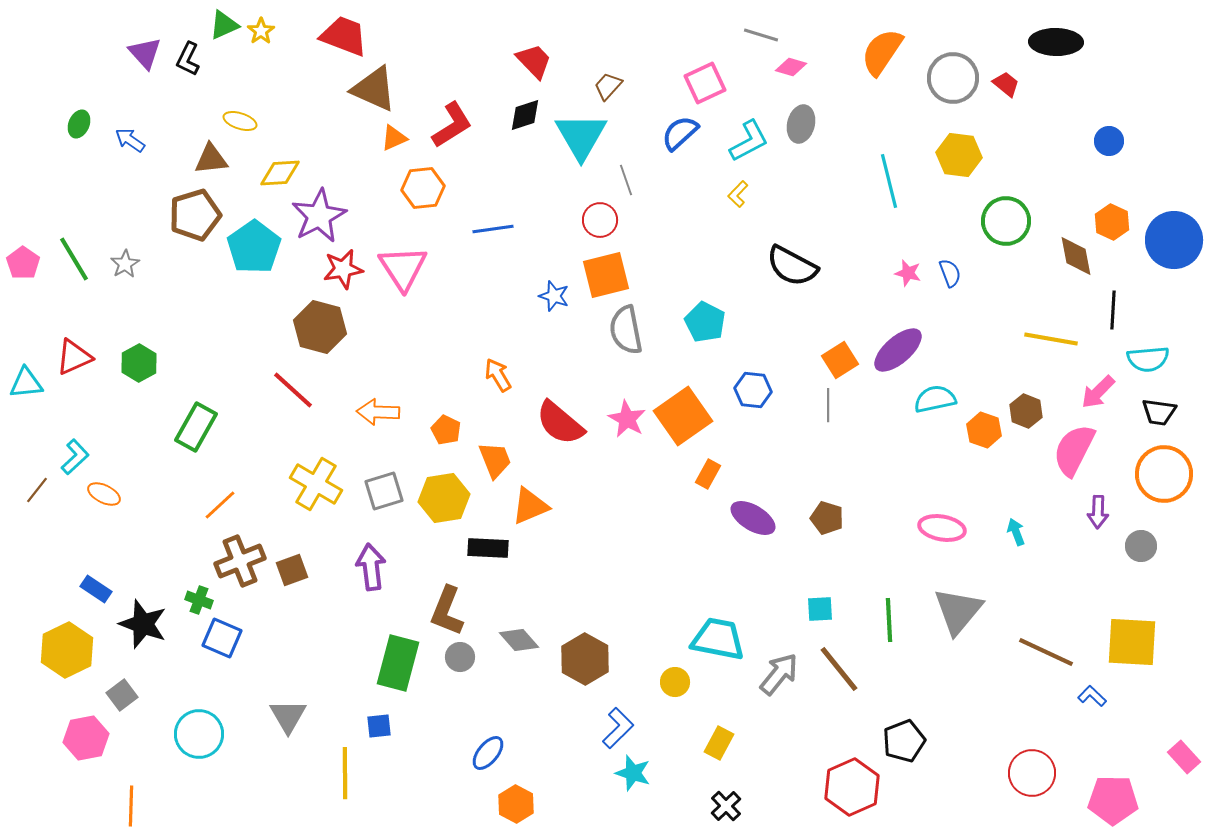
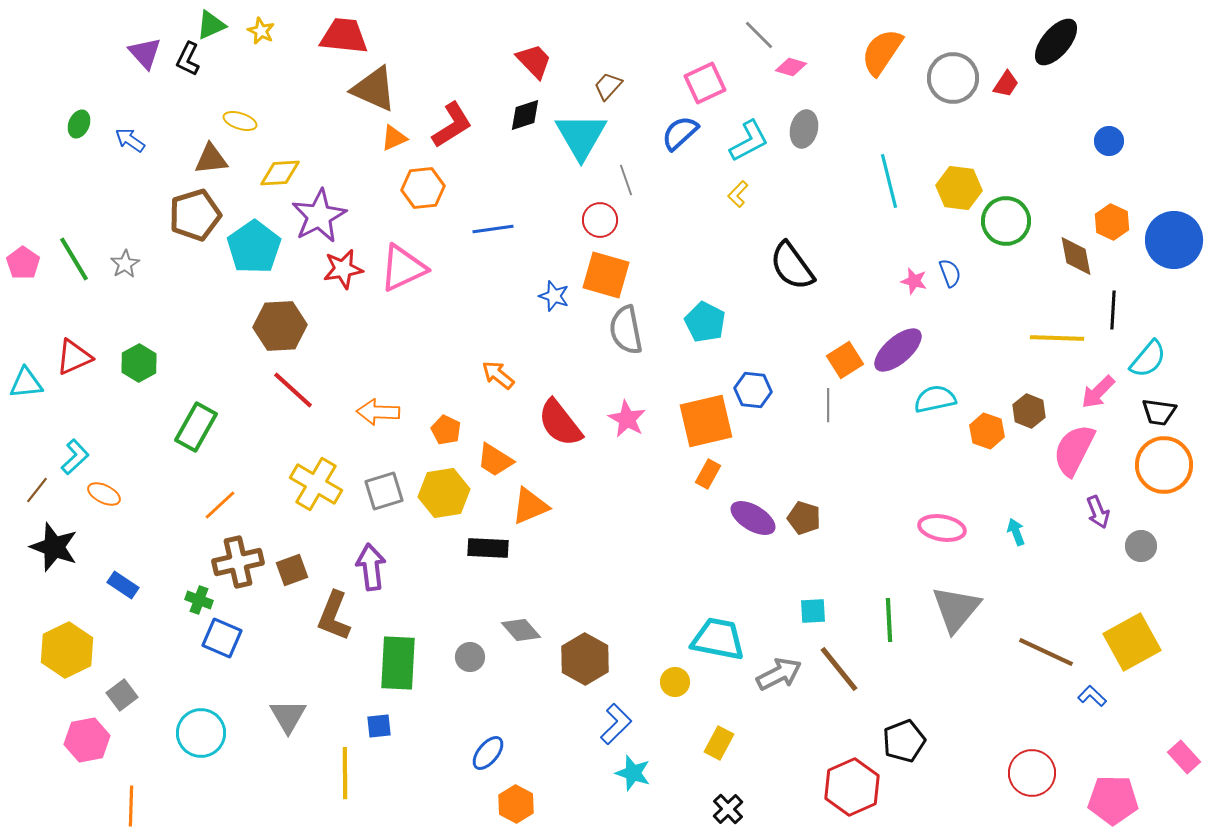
green triangle at (224, 25): moved 13 px left
yellow star at (261, 31): rotated 12 degrees counterclockwise
gray line at (761, 35): moved 2 px left; rotated 28 degrees clockwise
red trapezoid at (344, 36): rotated 15 degrees counterclockwise
black ellipse at (1056, 42): rotated 51 degrees counterclockwise
red trapezoid at (1006, 84): rotated 84 degrees clockwise
gray ellipse at (801, 124): moved 3 px right, 5 px down
yellow hexagon at (959, 155): moved 33 px down
black semicircle at (792, 266): rotated 26 degrees clockwise
pink triangle at (403, 268): rotated 38 degrees clockwise
pink star at (908, 273): moved 6 px right, 8 px down
orange square at (606, 275): rotated 30 degrees clockwise
brown hexagon at (320, 327): moved 40 px left, 1 px up; rotated 18 degrees counterclockwise
yellow line at (1051, 339): moved 6 px right, 1 px up; rotated 8 degrees counterclockwise
cyan semicircle at (1148, 359): rotated 45 degrees counterclockwise
orange square at (840, 360): moved 5 px right
orange arrow at (498, 375): rotated 20 degrees counterclockwise
brown hexagon at (1026, 411): moved 3 px right
orange square at (683, 416): moved 23 px right, 5 px down; rotated 22 degrees clockwise
red semicircle at (560, 423): rotated 12 degrees clockwise
orange hexagon at (984, 430): moved 3 px right, 1 px down
orange trapezoid at (495, 460): rotated 144 degrees clockwise
orange circle at (1164, 474): moved 9 px up
yellow hexagon at (444, 498): moved 5 px up
purple arrow at (1098, 512): rotated 24 degrees counterclockwise
brown pentagon at (827, 518): moved 23 px left
brown cross at (240, 561): moved 2 px left, 1 px down; rotated 9 degrees clockwise
blue rectangle at (96, 589): moved 27 px right, 4 px up
cyan square at (820, 609): moved 7 px left, 2 px down
brown L-shape at (447, 611): moved 113 px left, 5 px down
gray triangle at (958, 611): moved 2 px left, 2 px up
black star at (143, 624): moved 89 px left, 77 px up
gray diamond at (519, 640): moved 2 px right, 10 px up
yellow square at (1132, 642): rotated 32 degrees counterclockwise
gray circle at (460, 657): moved 10 px right
green rectangle at (398, 663): rotated 12 degrees counterclockwise
gray arrow at (779, 674): rotated 24 degrees clockwise
blue L-shape at (618, 728): moved 2 px left, 4 px up
cyan circle at (199, 734): moved 2 px right, 1 px up
pink hexagon at (86, 738): moved 1 px right, 2 px down
black cross at (726, 806): moved 2 px right, 3 px down
